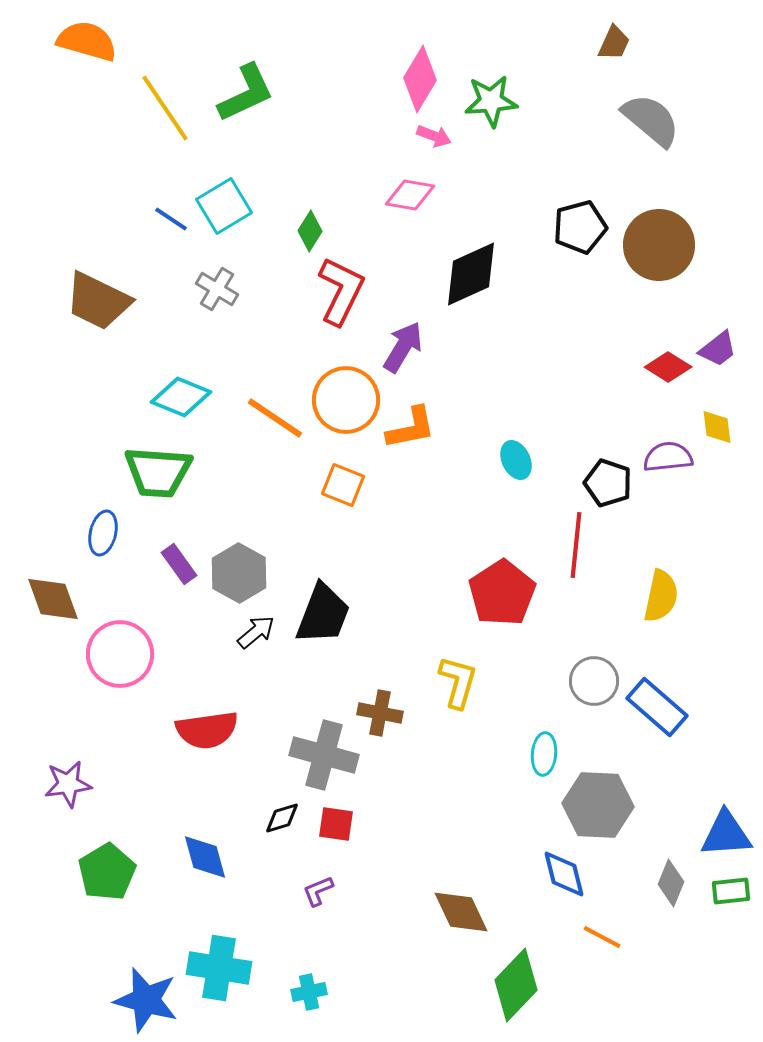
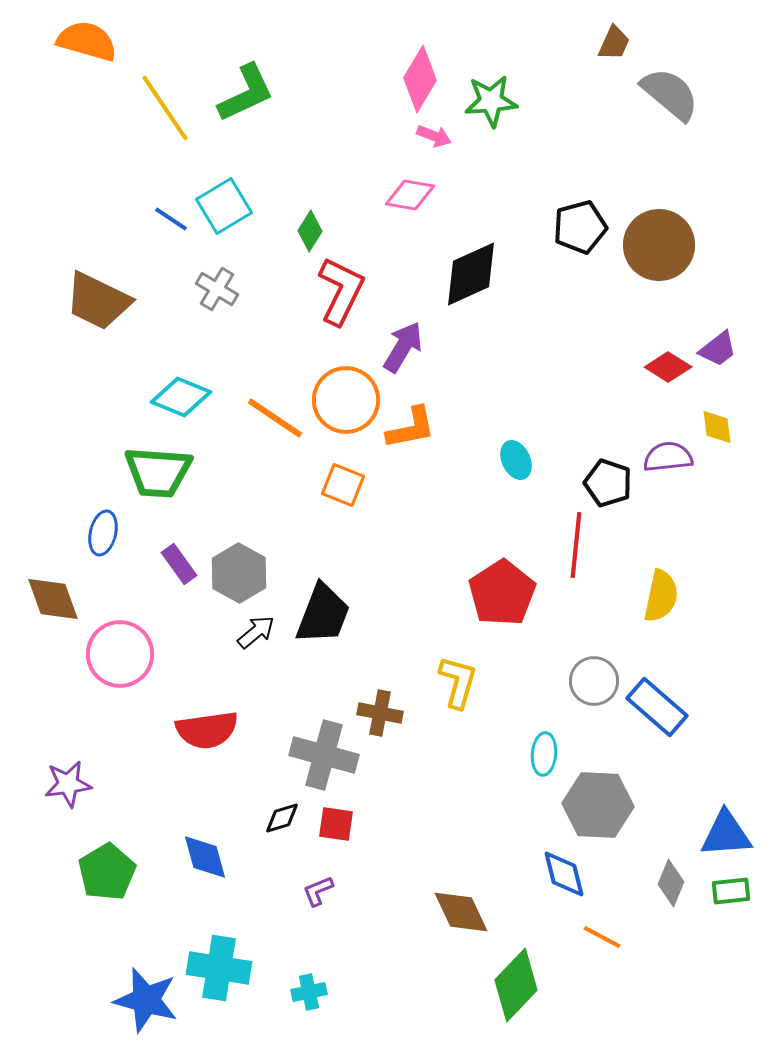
gray semicircle at (651, 120): moved 19 px right, 26 px up
